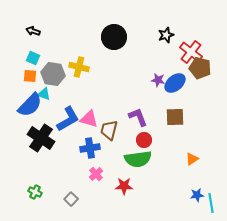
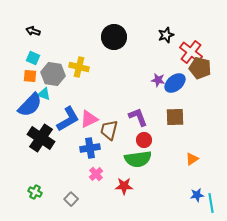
pink triangle: rotated 42 degrees counterclockwise
